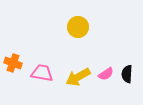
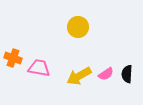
orange cross: moved 5 px up
pink trapezoid: moved 3 px left, 5 px up
yellow arrow: moved 1 px right, 1 px up
